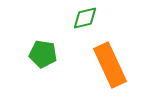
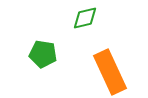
orange rectangle: moved 7 px down
